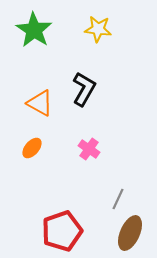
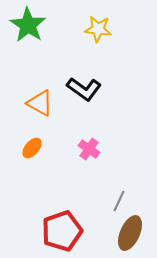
green star: moved 6 px left, 5 px up
black L-shape: rotated 96 degrees clockwise
gray line: moved 1 px right, 2 px down
